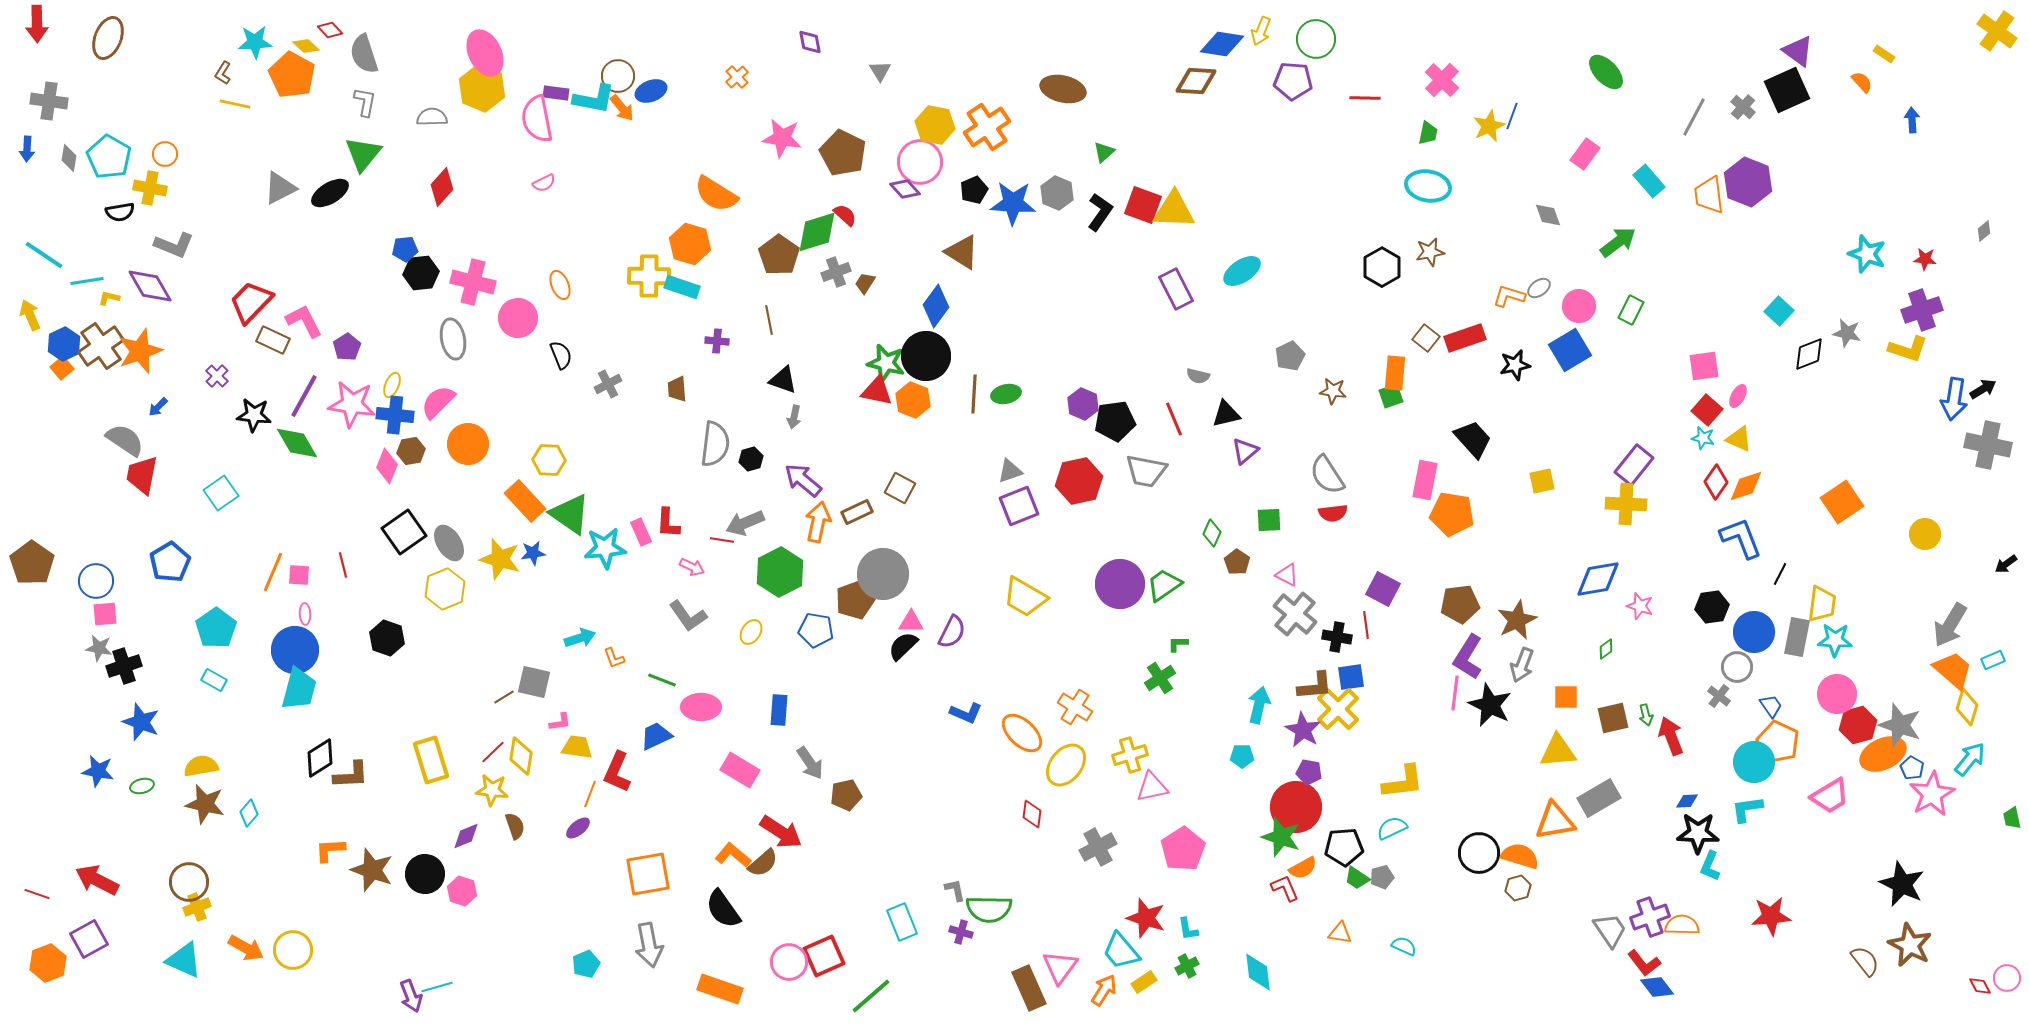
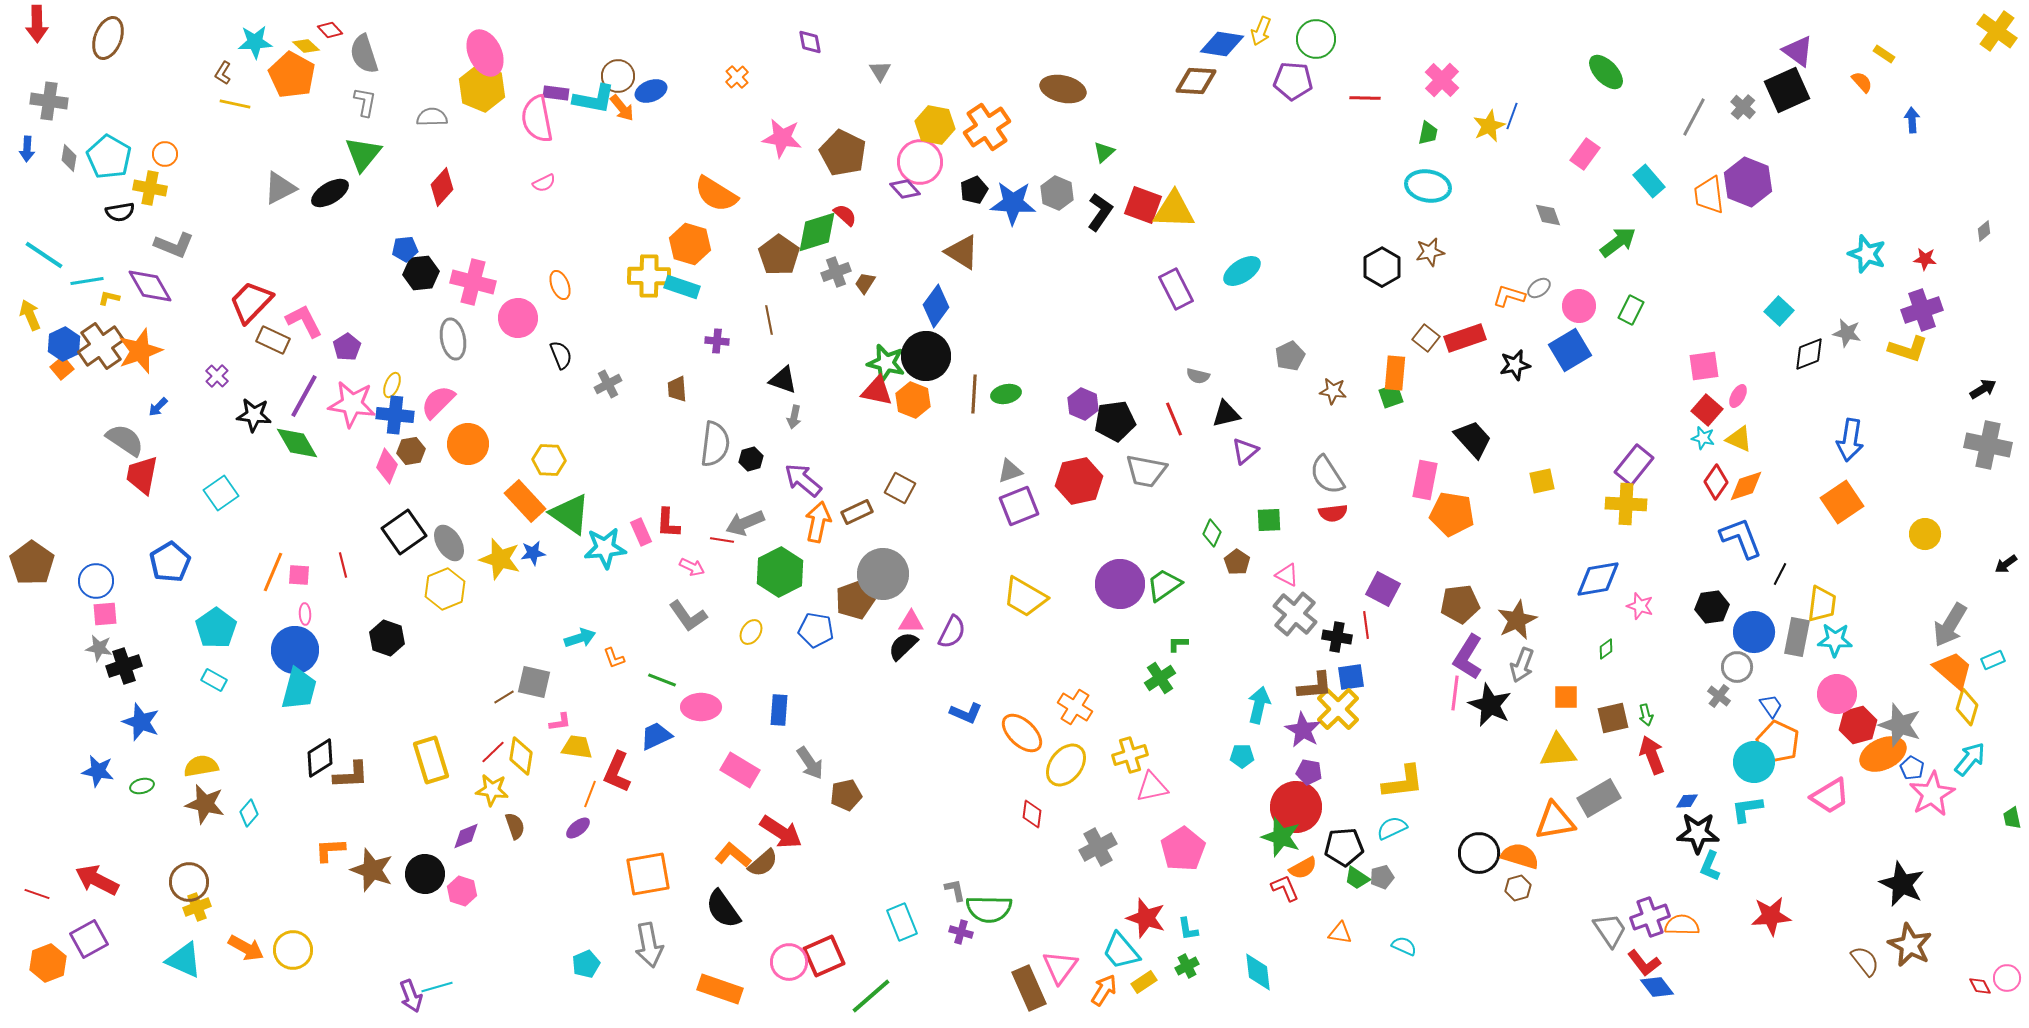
blue arrow at (1954, 399): moved 104 px left, 41 px down
red arrow at (1671, 736): moved 19 px left, 19 px down
